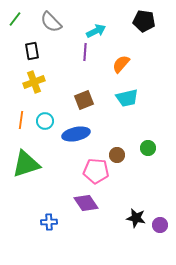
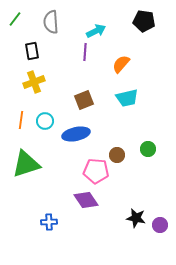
gray semicircle: rotated 40 degrees clockwise
green circle: moved 1 px down
purple diamond: moved 3 px up
